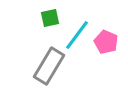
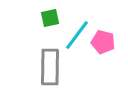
pink pentagon: moved 3 px left; rotated 10 degrees counterclockwise
gray rectangle: moved 1 px right, 1 px down; rotated 30 degrees counterclockwise
